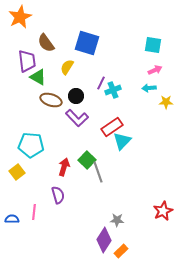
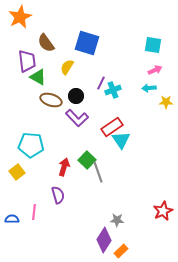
cyan triangle: moved 1 px left, 1 px up; rotated 18 degrees counterclockwise
